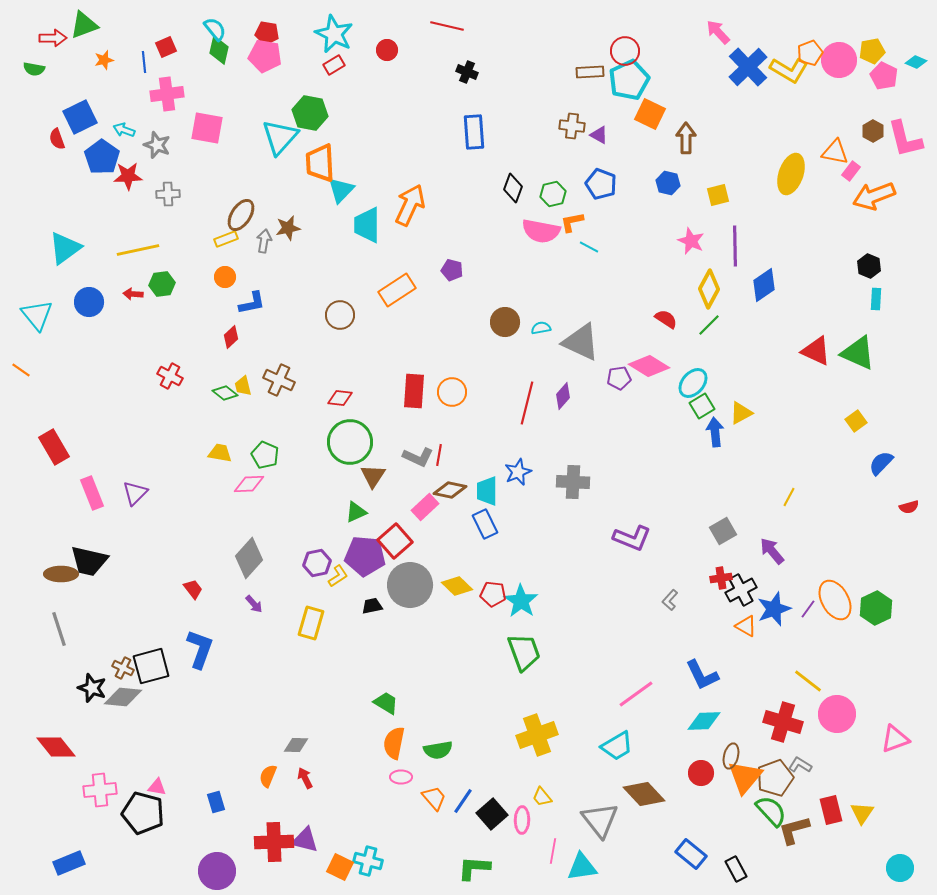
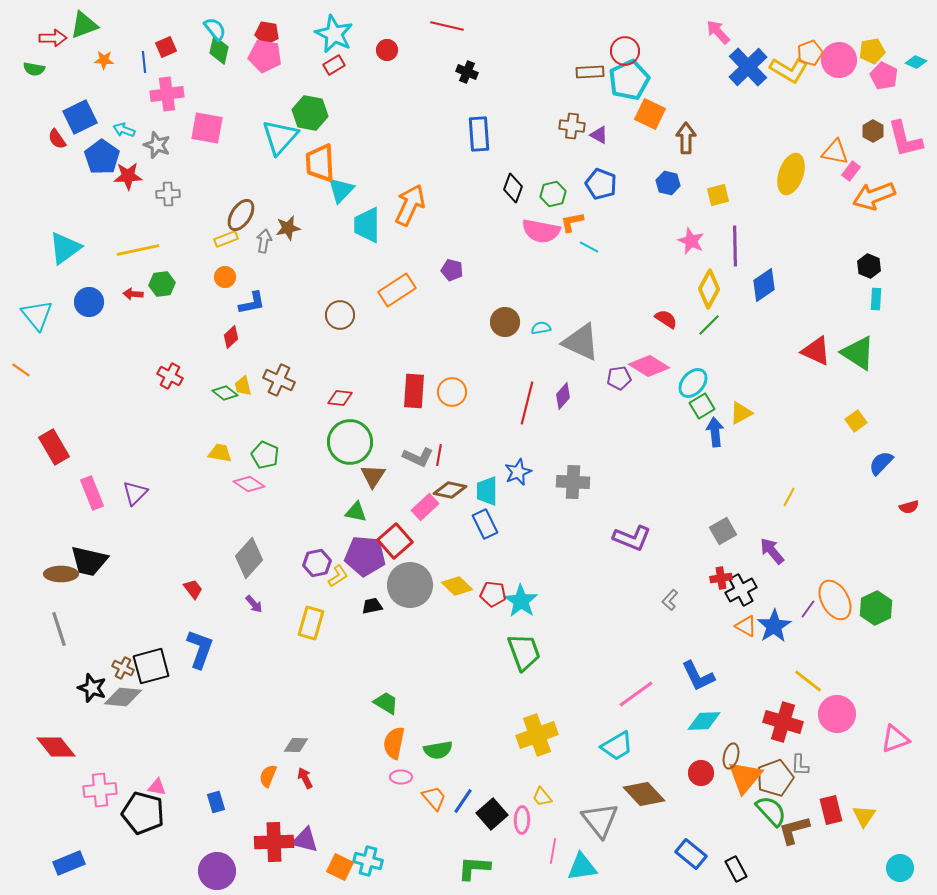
orange star at (104, 60): rotated 18 degrees clockwise
blue rectangle at (474, 132): moved 5 px right, 2 px down
red semicircle at (57, 139): rotated 15 degrees counterclockwise
green triangle at (858, 353): rotated 9 degrees clockwise
pink diamond at (249, 484): rotated 36 degrees clockwise
green triangle at (356, 512): rotated 35 degrees clockwise
blue star at (774, 609): moved 17 px down; rotated 12 degrees counterclockwise
blue L-shape at (702, 675): moved 4 px left, 1 px down
gray L-shape at (800, 765): rotated 120 degrees counterclockwise
yellow triangle at (862, 813): moved 2 px right, 3 px down
